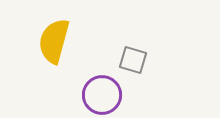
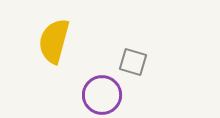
gray square: moved 2 px down
